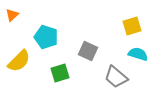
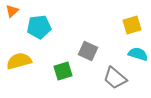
orange triangle: moved 4 px up
yellow square: moved 1 px up
cyan pentagon: moved 7 px left, 10 px up; rotated 25 degrees counterclockwise
yellow semicircle: rotated 150 degrees counterclockwise
green square: moved 3 px right, 2 px up
gray trapezoid: moved 1 px left, 1 px down
